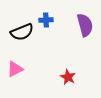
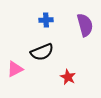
black semicircle: moved 20 px right, 20 px down
